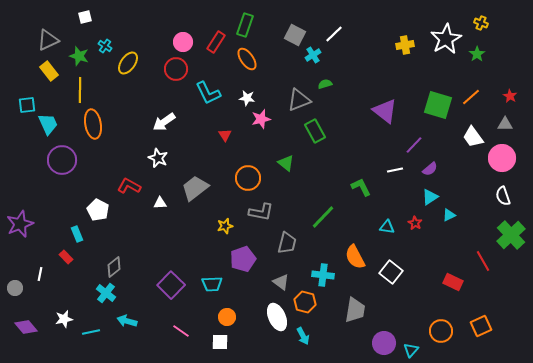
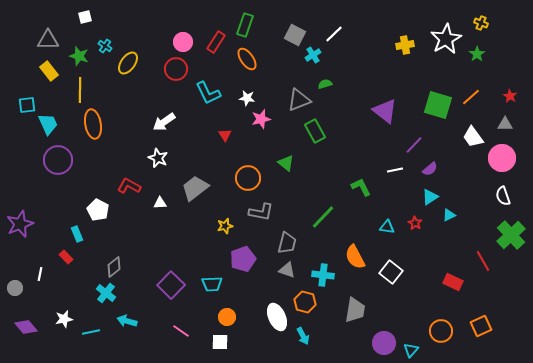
gray triangle at (48, 40): rotated 25 degrees clockwise
purple circle at (62, 160): moved 4 px left
gray triangle at (281, 282): moved 6 px right, 12 px up; rotated 18 degrees counterclockwise
